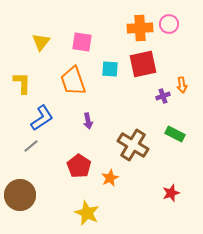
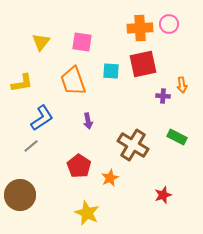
cyan square: moved 1 px right, 2 px down
yellow L-shape: rotated 80 degrees clockwise
purple cross: rotated 24 degrees clockwise
green rectangle: moved 2 px right, 3 px down
red star: moved 8 px left, 2 px down
